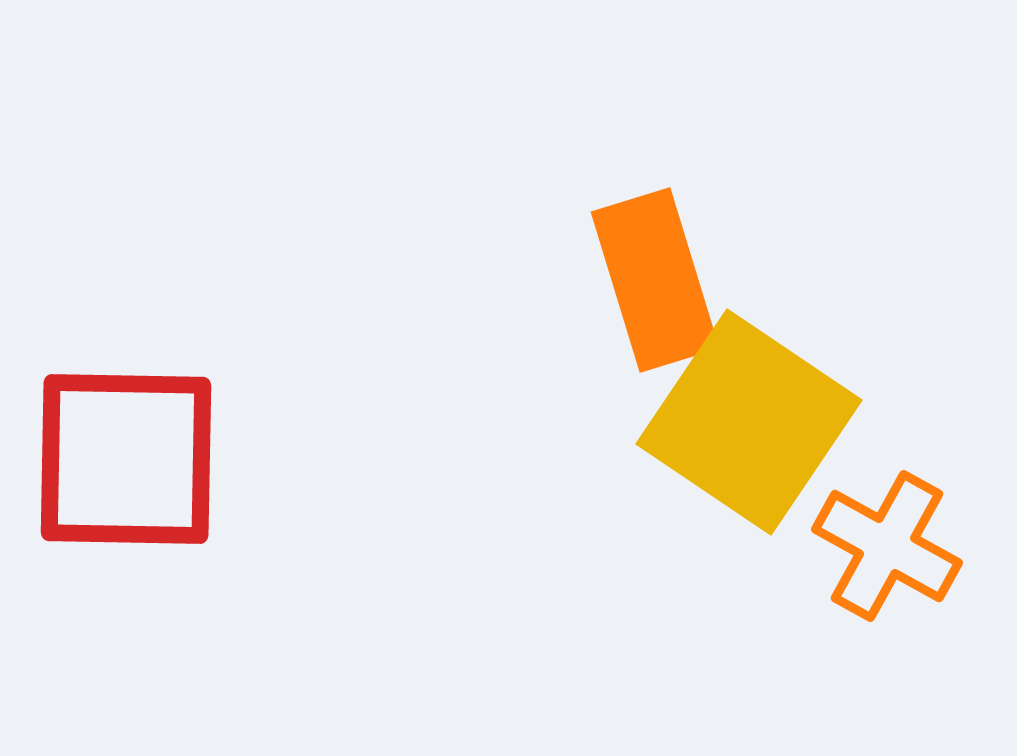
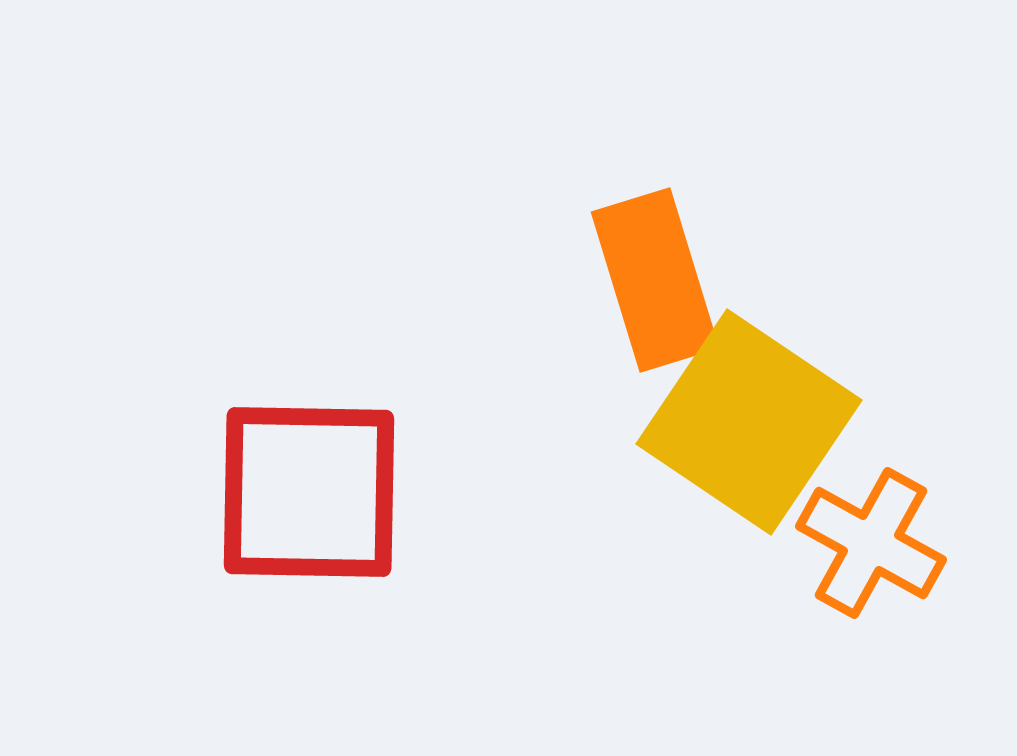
red square: moved 183 px right, 33 px down
orange cross: moved 16 px left, 3 px up
